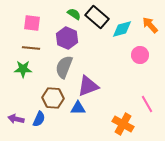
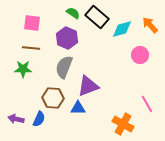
green semicircle: moved 1 px left, 1 px up
